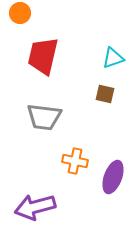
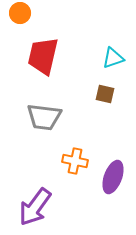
purple arrow: rotated 39 degrees counterclockwise
